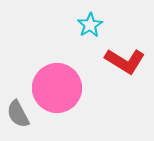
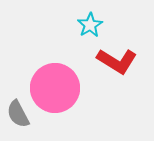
red L-shape: moved 8 px left
pink circle: moved 2 px left
